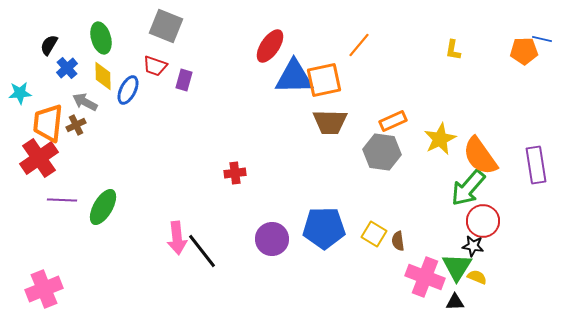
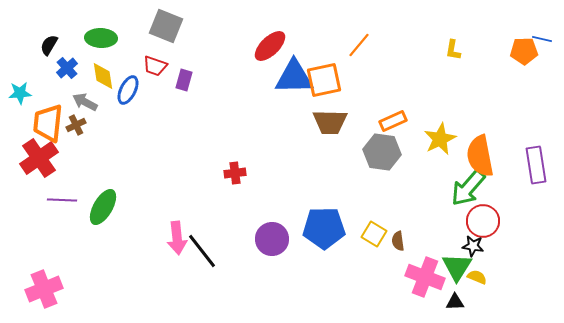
green ellipse at (101, 38): rotated 72 degrees counterclockwise
red ellipse at (270, 46): rotated 12 degrees clockwise
yellow diamond at (103, 76): rotated 8 degrees counterclockwise
orange semicircle at (480, 156): rotated 24 degrees clockwise
